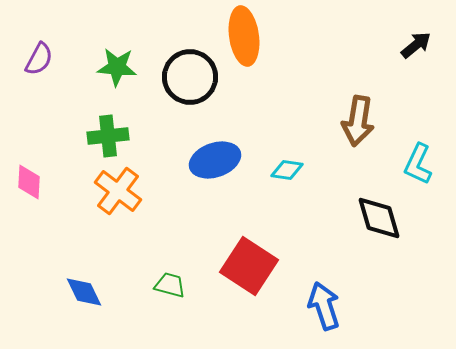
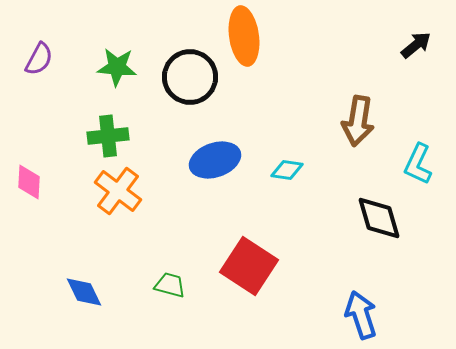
blue arrow: moved 37 px right, 9 px down
